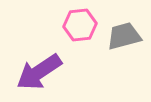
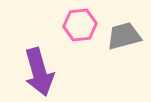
purple arrow: rotated 72 degrees counterclockwise
